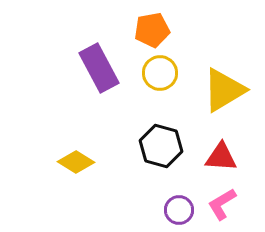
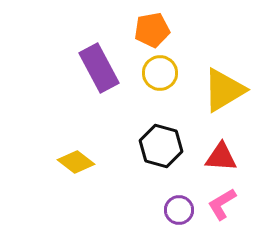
yellow diamond: rotated 6 degrees clockwise
